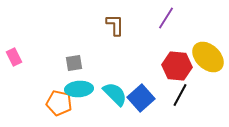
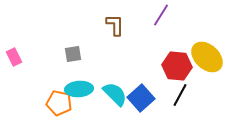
purple line: moved 5 px left, 3 px up
yellow ellipse: moved 1 px left
gray square: moved 1 px left, 9 px up
